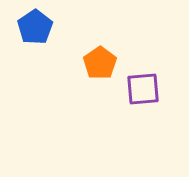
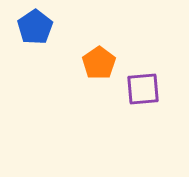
orange pentagon: moved 1 px left
